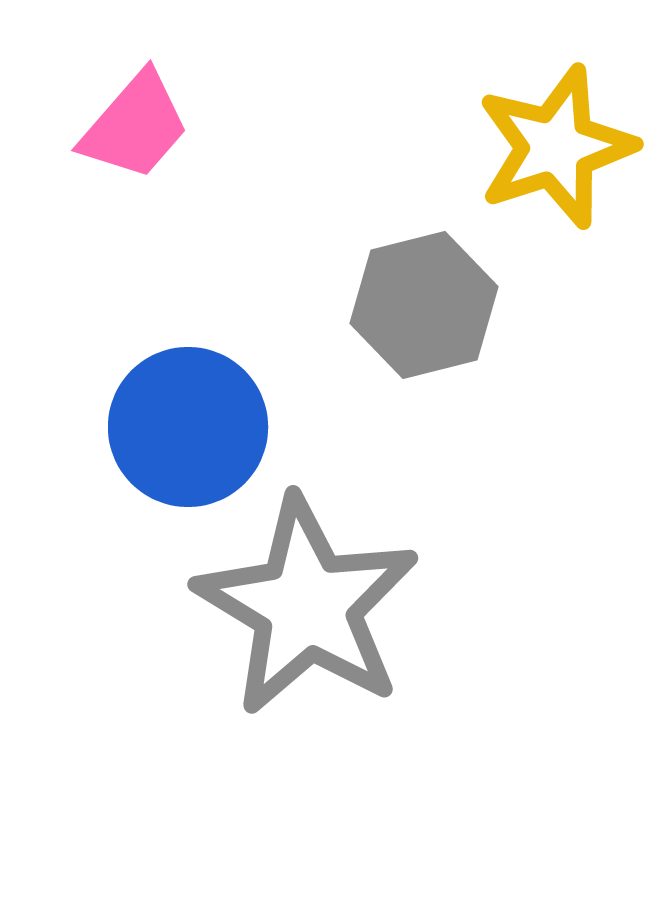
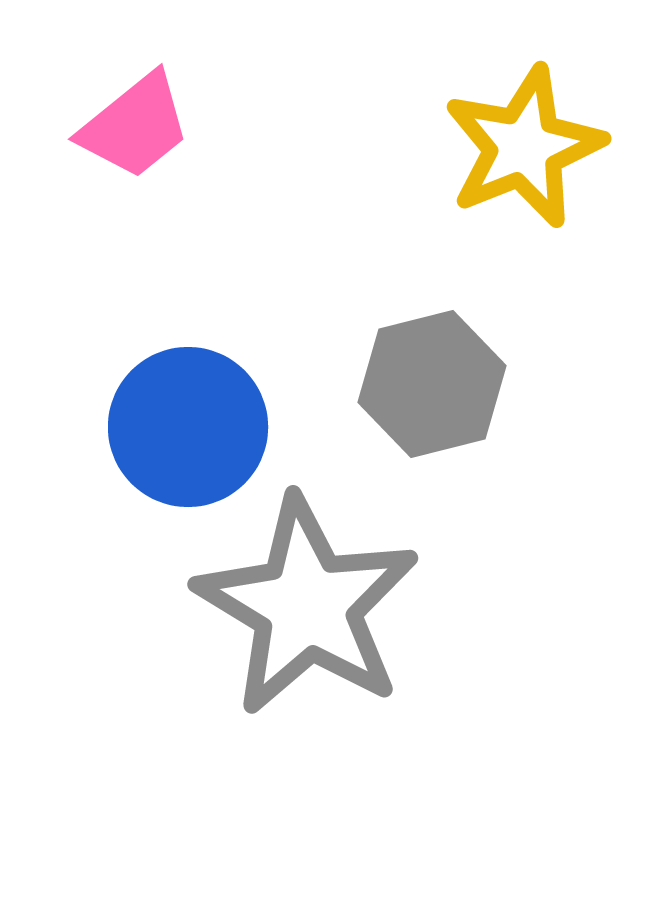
pink trapezoid: rotated 10 degrees clockwise
yellow star: moved 32 px left; rotated 4 degrees counterclockwise
gray hexagon: moved 8 px right, 79 px down
